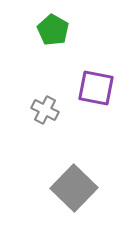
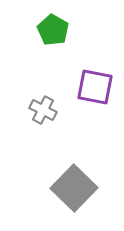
purple square: moved 1 px left, 1 px up
gray cross: moved 2 px left
